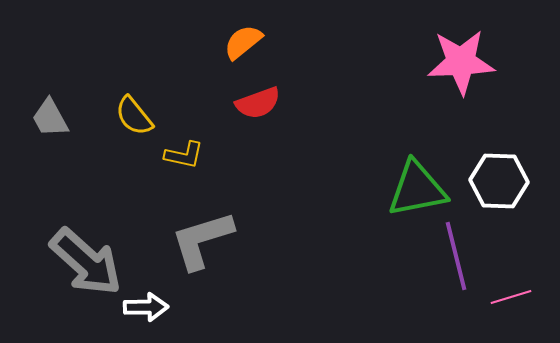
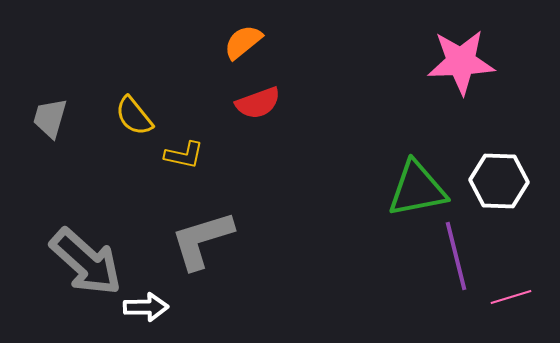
gray trapezoid: rotated 45 degrees clockwise
